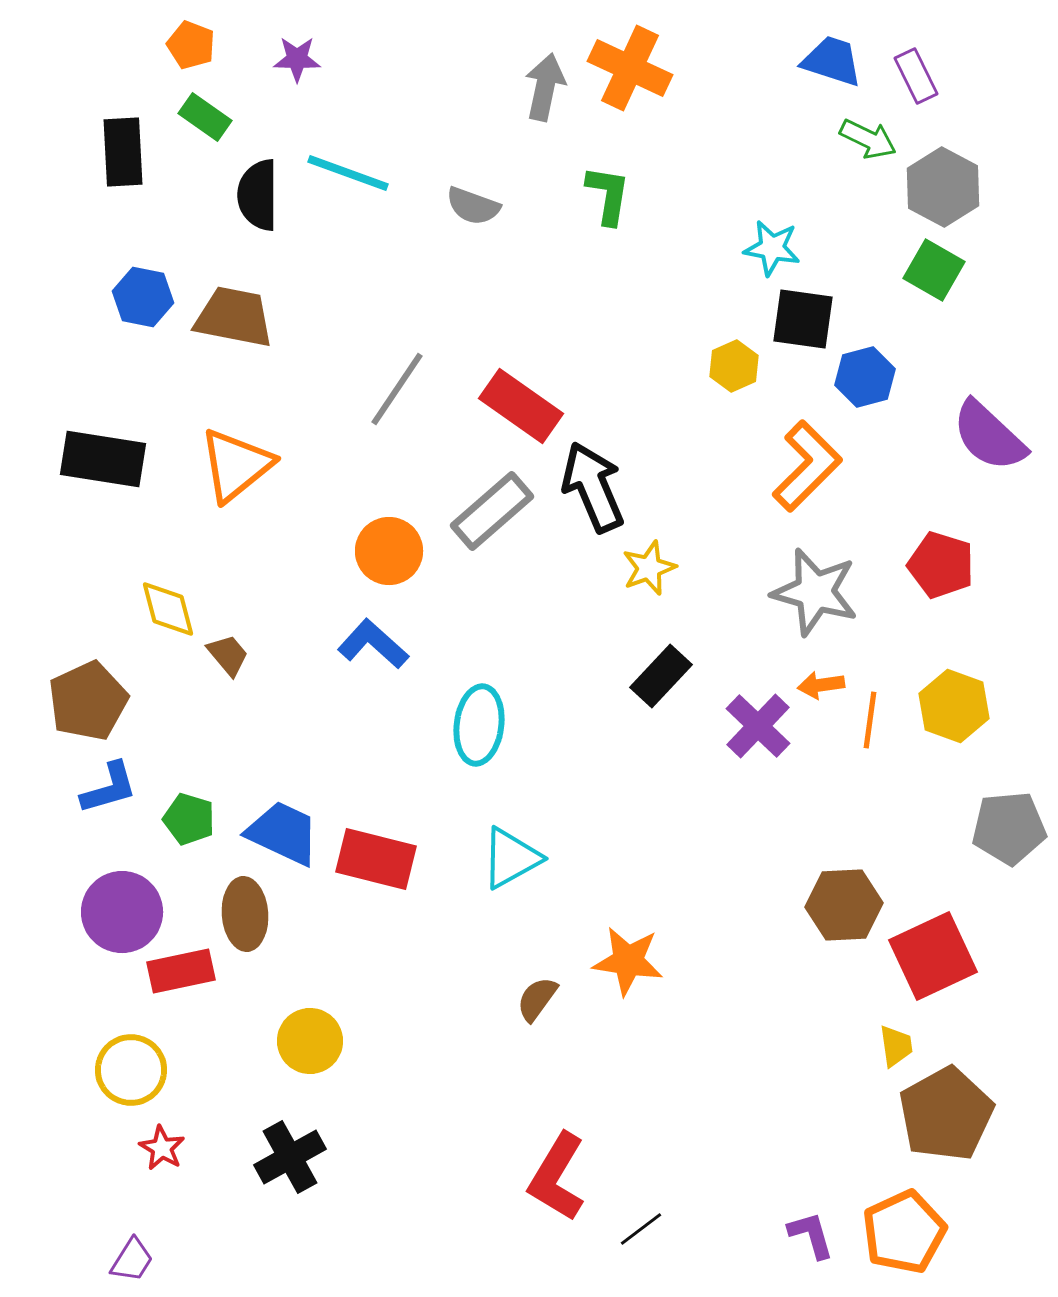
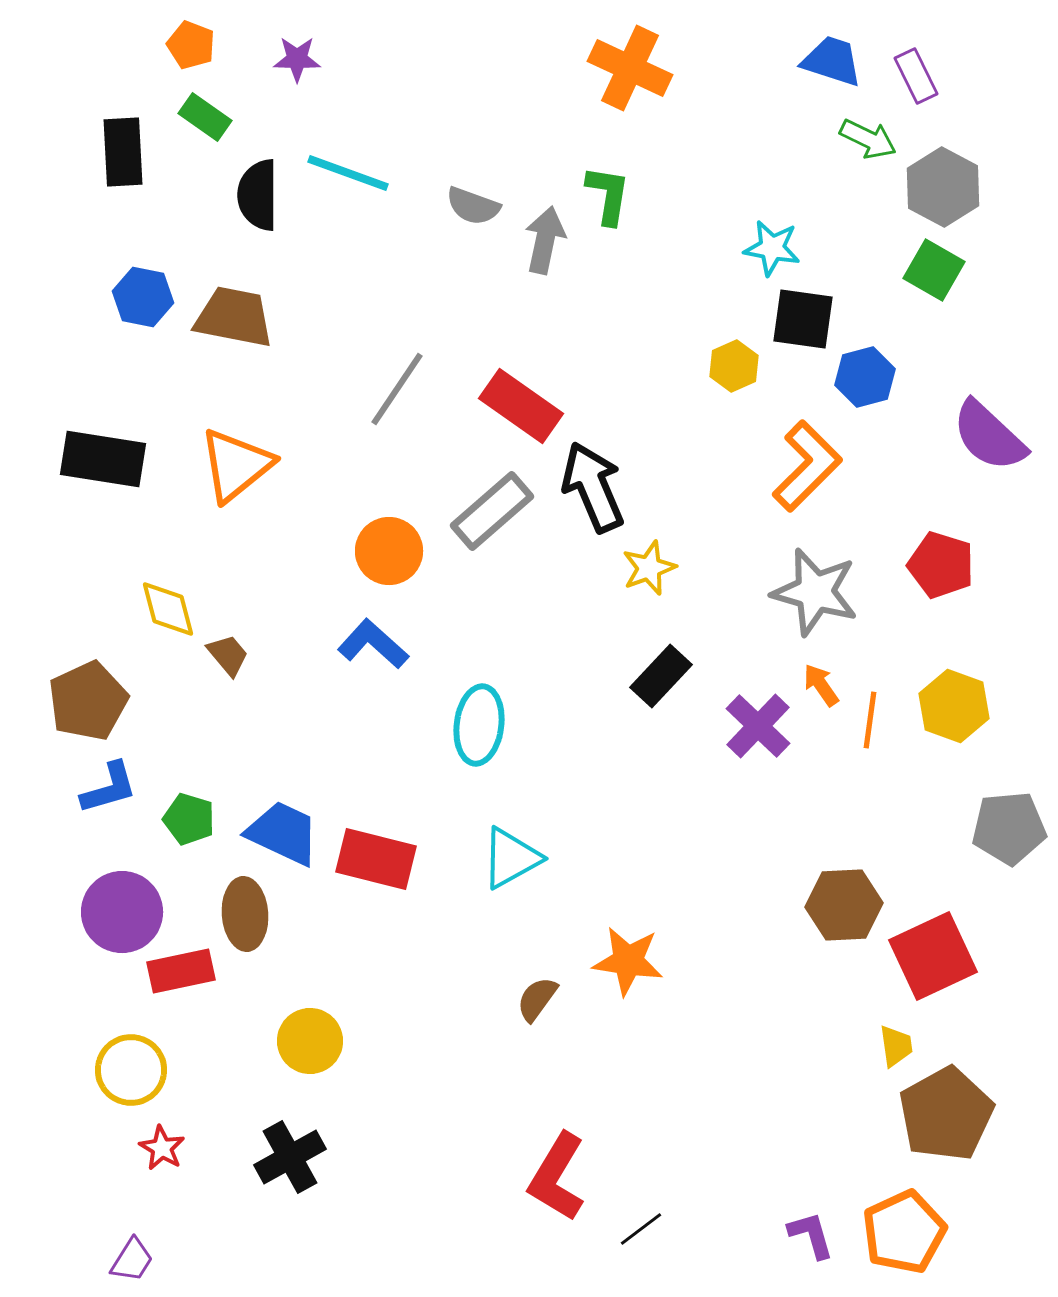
gray arrow at (545, 87): moved 153 px down
orange arrow at (821, 685): rotated 63 degrees clockwise
